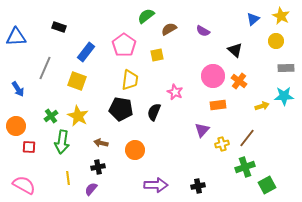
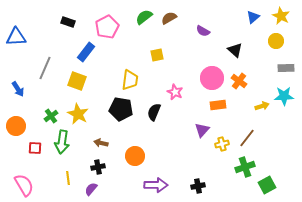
green semicircle at (146, 16): moved 2 px left, 1 px down
blue triangle at (253, 19): moved 2 px up
black rectangle at (59, 27): moved 9 px right, 5 px up
brown semicircle at (169, 29): moved 11 px up
pink pentagon at (124, 45): moved 17 px left, 18 px up; rotated 10 degrees clockwise
pink circle at (213, 76): moved 1 px left, 2 px down
yellow star at (78, 116): moved 2 px up
red square at (29, 147): moved 6 px right, 1 px down
orange circle at (135, 150): moved 6 px down
pink semicircle at (24, 185): rotated 30 degrees clockwise
